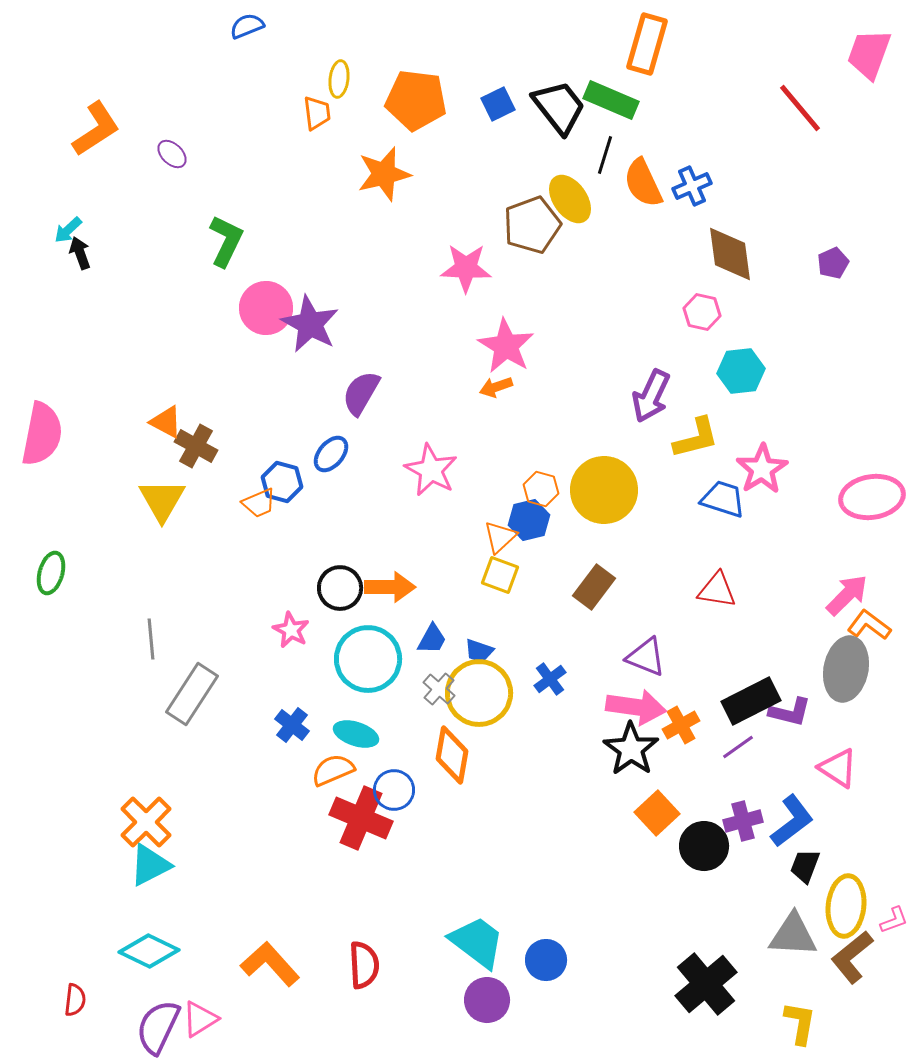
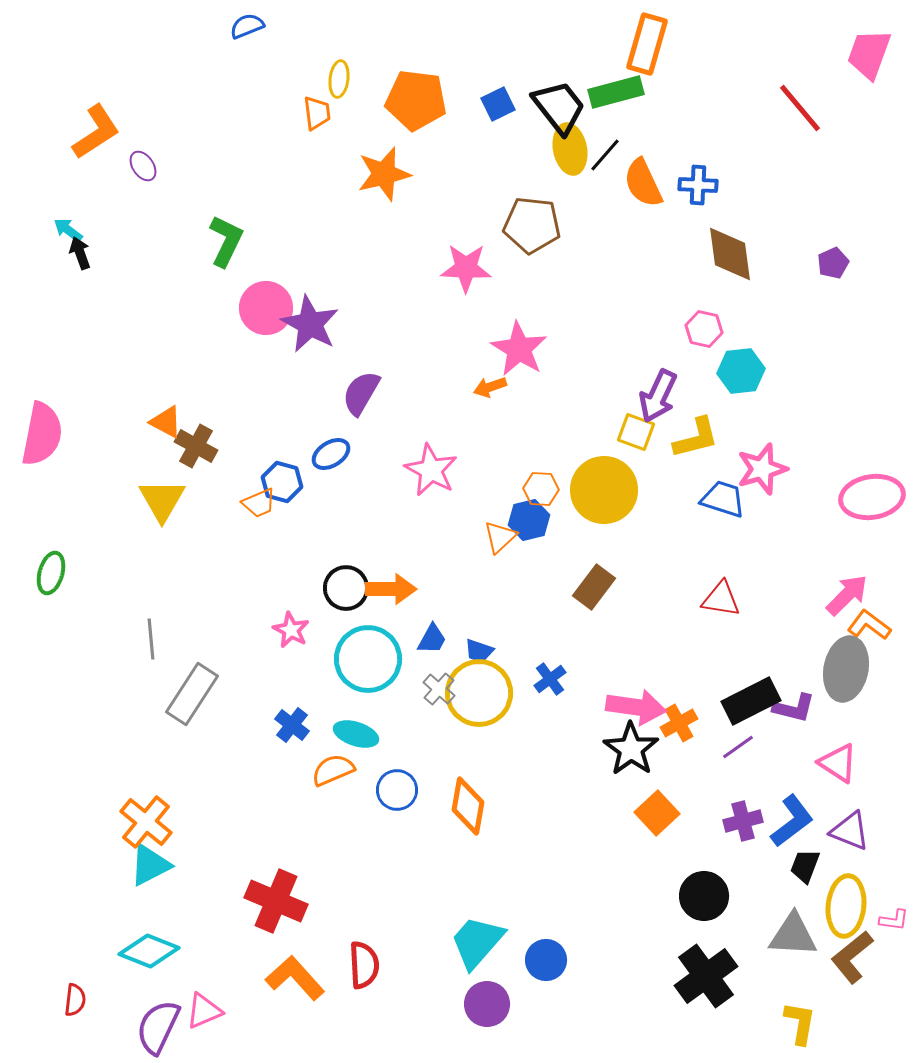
green rectangle at (611, 100): moved 5 px right, 8 px up; rotated 38 degrees counterclockwise
orange L-shape at (96, 129): moved 3 px down
purple ellipse at (172, 154): moved 29 px left, 12 px down; rotated 12 degrees clockwise
black line at (605, 155): rotated 24 degrees clockwise
blue cross at (692, 186): moved 6 px right, 1 px up; rotated 27 degrees clockwise
yellow ellipse at (570, 199): moved 50 px up; rotated 24 degrees clockwise
brown pentagon at (532, 225): rotated 26 degrees clockwise
cyan arrow at (68, 230): rotated 80 degrees clockwise
pink hexagon at (702, 312): moved 2 px right, 17 px down
pink star at (506, 346): moved 13 px right, 3 px down
orange arrow at (496, 387): moved 6 px left
purple arrow at (651, 396): moved 7 px right
blue ellipse at (331, 454): rotated 18 degrees clockwise
pink star at (762, 469): rotated 15 degrees clockwise
orange hexagon at (541, 489): rotated 12 degrees counterclockwise
yellow square at (500, 575): moved 136 px right, 143 px up
orange arrow at (390, 587): moved 1 px right, 2 px down
black circle at (340, 588): moved 6 px right
red triangle at (717, 590): moved 4 px right, 9 px down
purple triangle at (646, 657): moved 204 px right, 174 px down
purple L-shape at (790, 712): moved 4 px right, 4 px up
orange cross at (681, 725): moved 2 px left, 2 px up
orange diamond at (452, 755): moved 16 px right, 51 px down
pink triangle at (838, 768): moved 5 px up
blue circle at (394, 790): moved 3 px right
red cross at (361, 818): moved 85 px left, 83 px down
orange cross at (146, 822): rotated 6 degrees counterclockwise
black circle at (704, 846): moved 50 px down
pink L-shape at (894, 920): rotated 28 degrees clockwise
cyan trapezoid at (477, 942): rotated 86 degrees counterclockwise
cyan diamond at (149, 951): rotated 4 degrees counterclockwise
orange L-shape at (270, 964): moved 25 px right, 14 px down
black cross at (706, 984): moved 8 px up; rotated 4 degrees clockwise
purple circle at (487, 1000): moved 4 px down
pink triangle at (200, 1019): moved 4 px right, 8 px up; rotated 9 degrees clockwise
